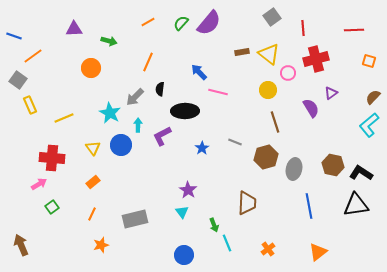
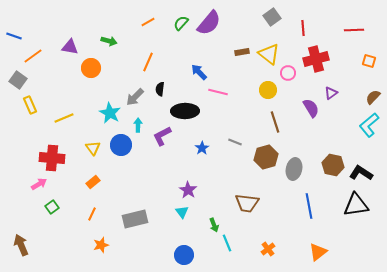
purple triangle at (74, 29): moved 4 px left, 18 px down; rotated 12 degrees clockwise
brown trapezoid at (247, 203): rotated 95 degrees clockwise
